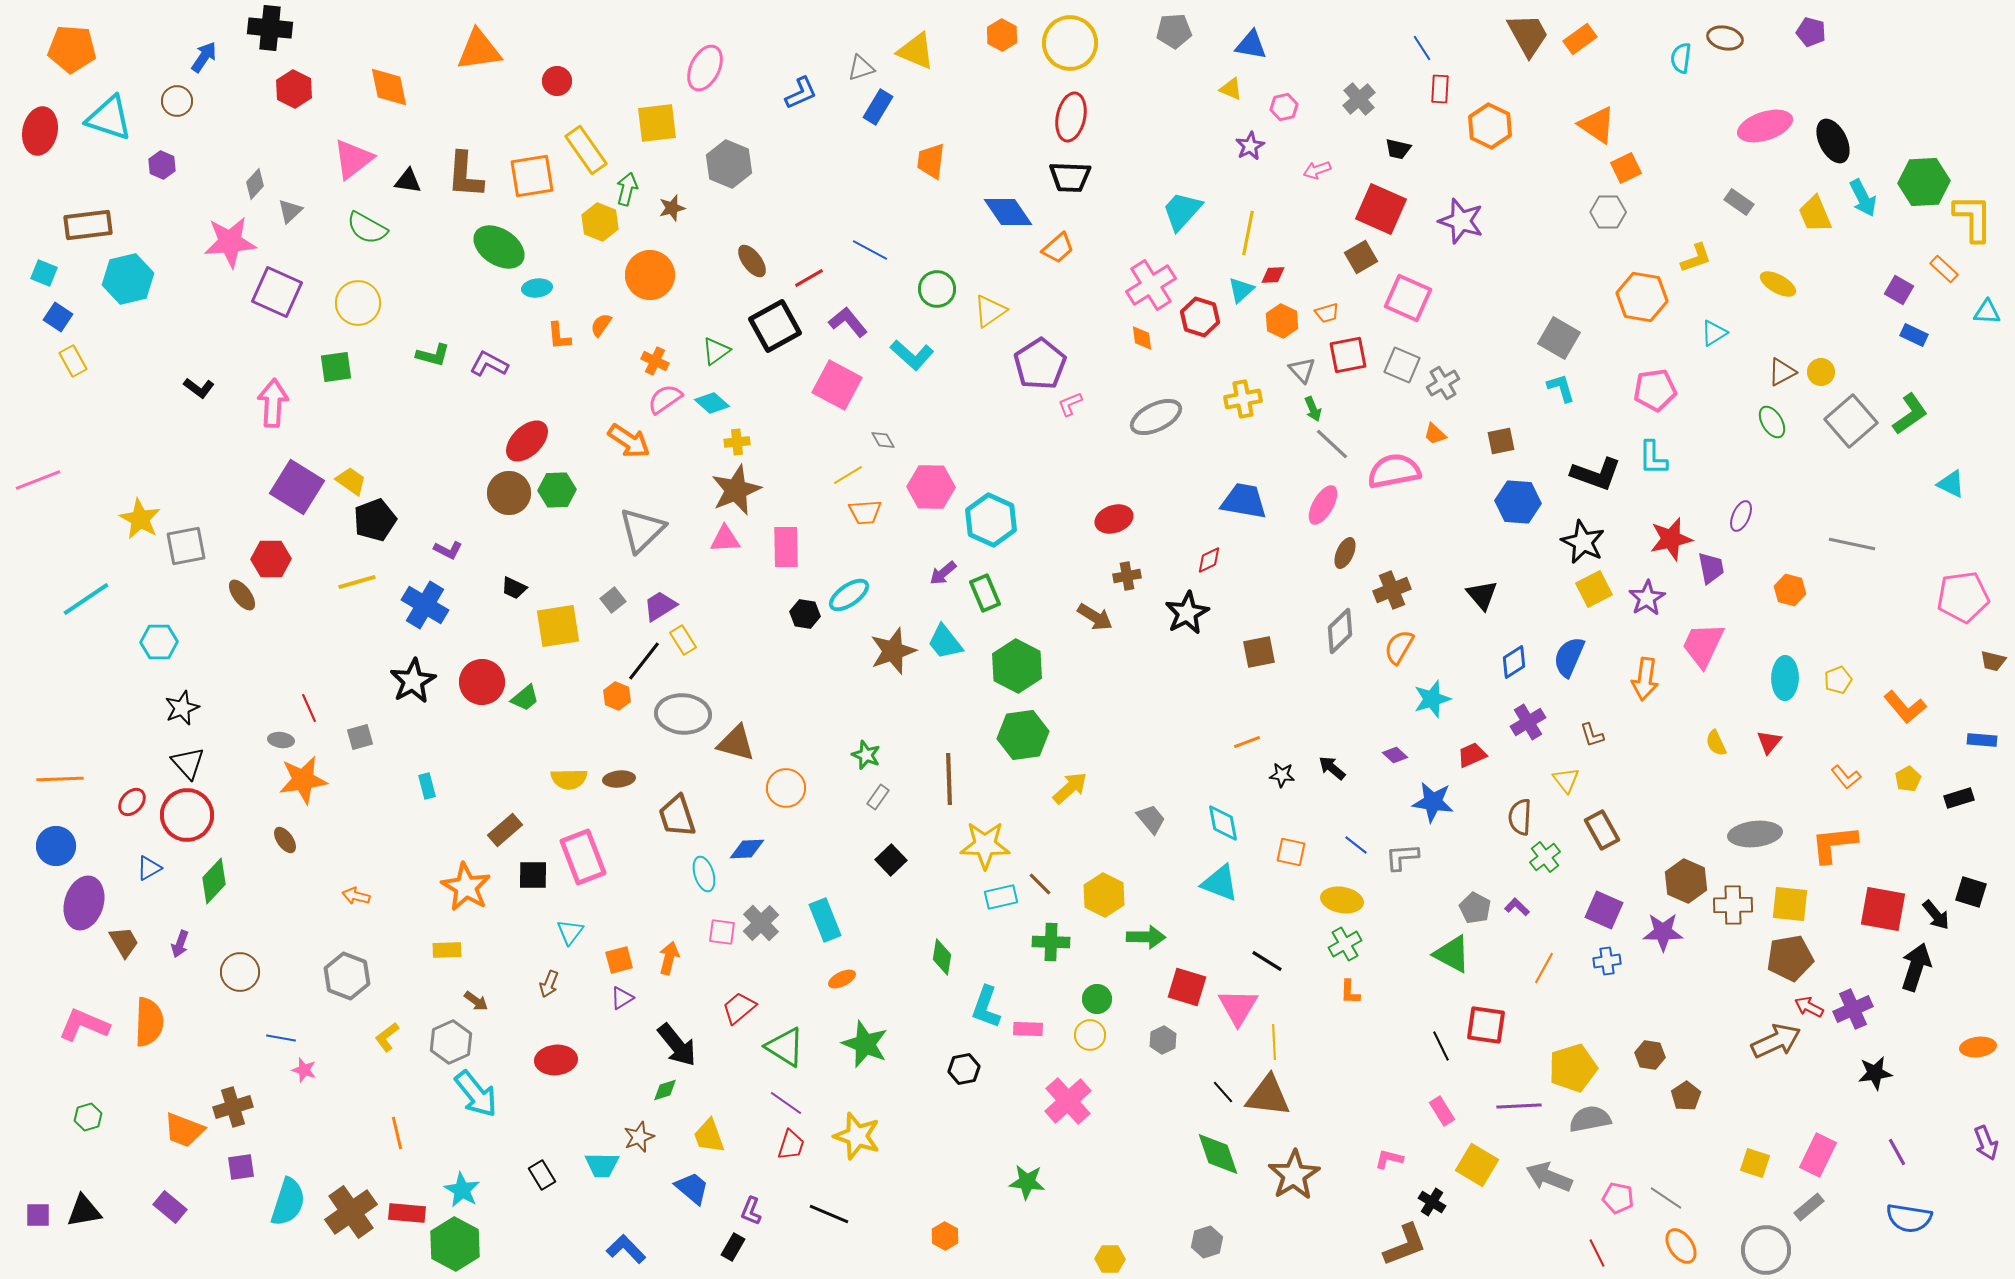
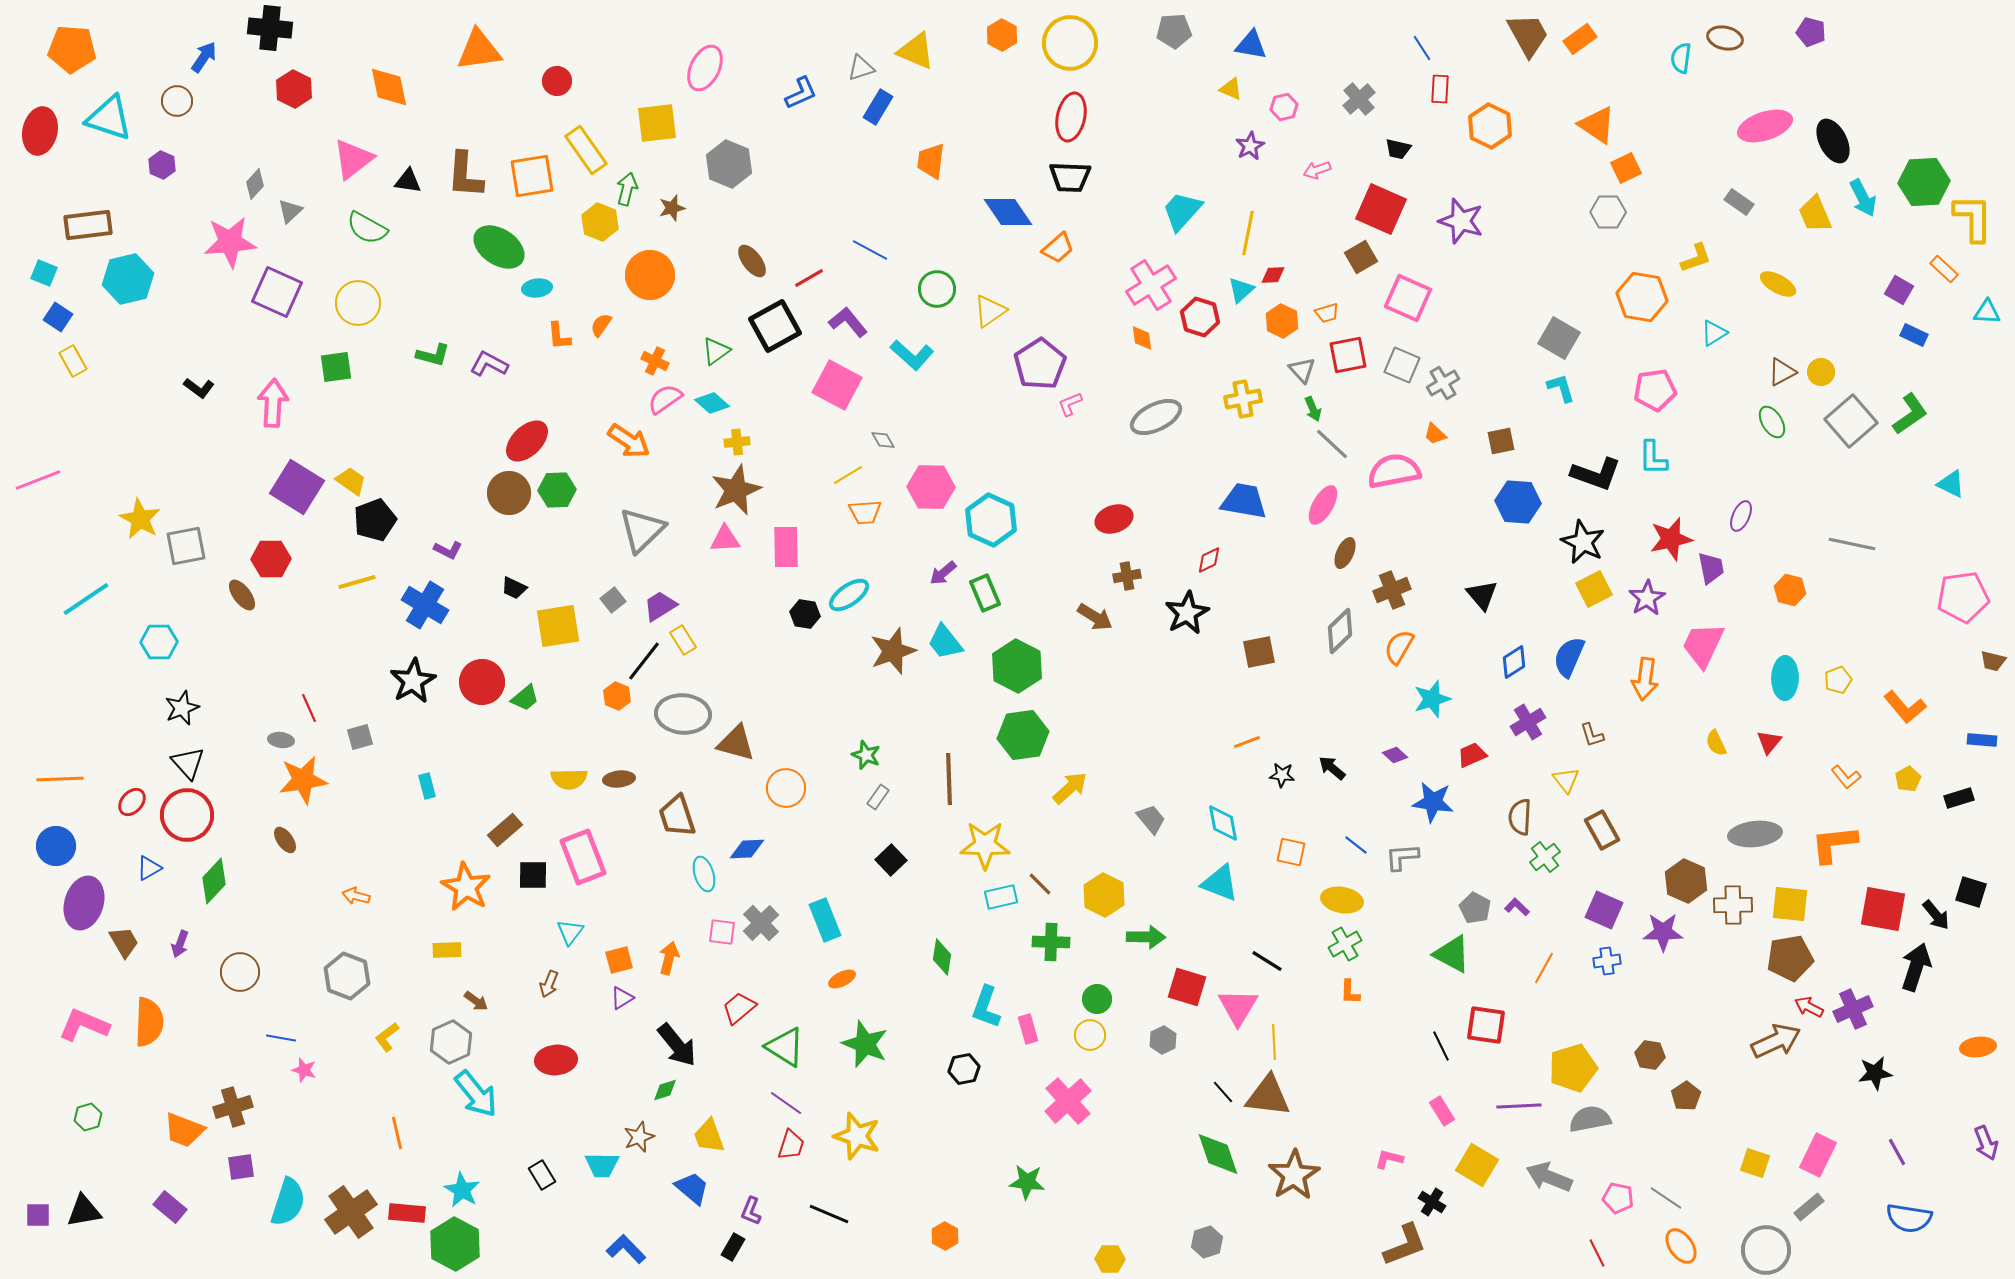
pink rectangle at (1028, 1029): rotated 72 degrees clockwise
